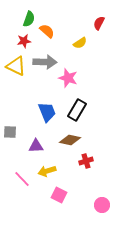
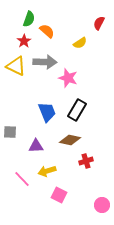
red star: rotated 24 degrees counterclockwise
